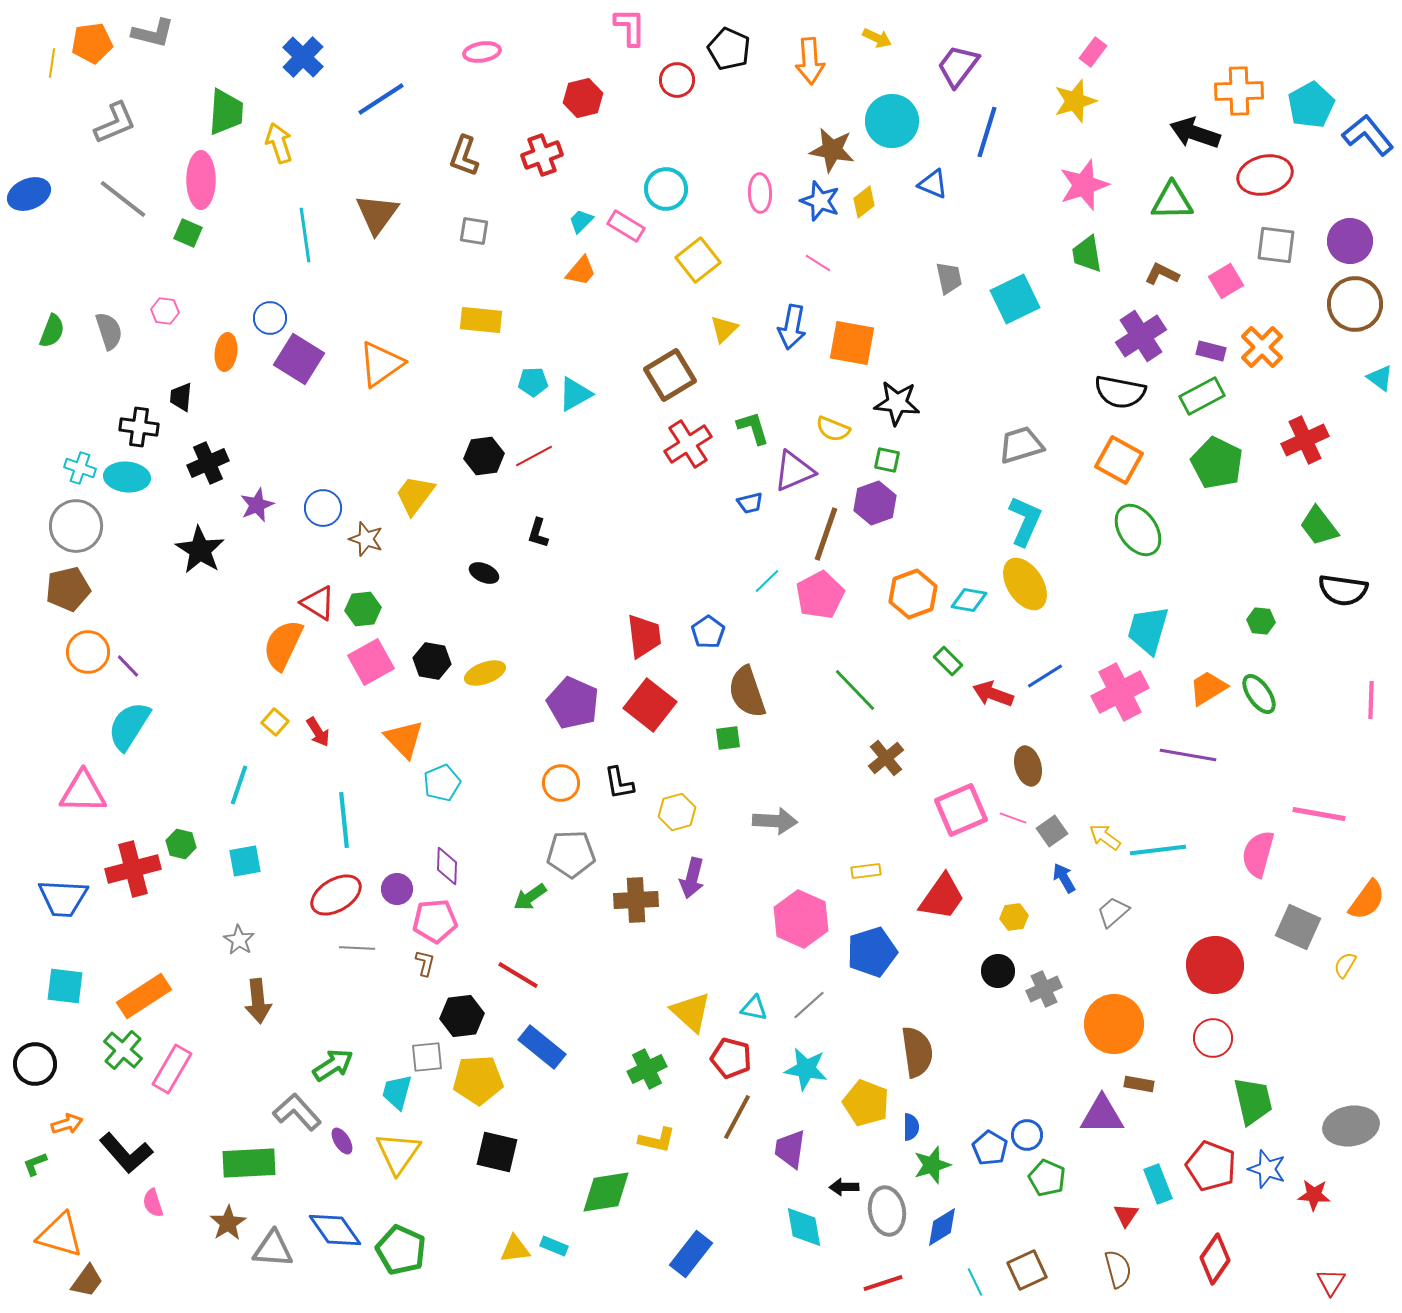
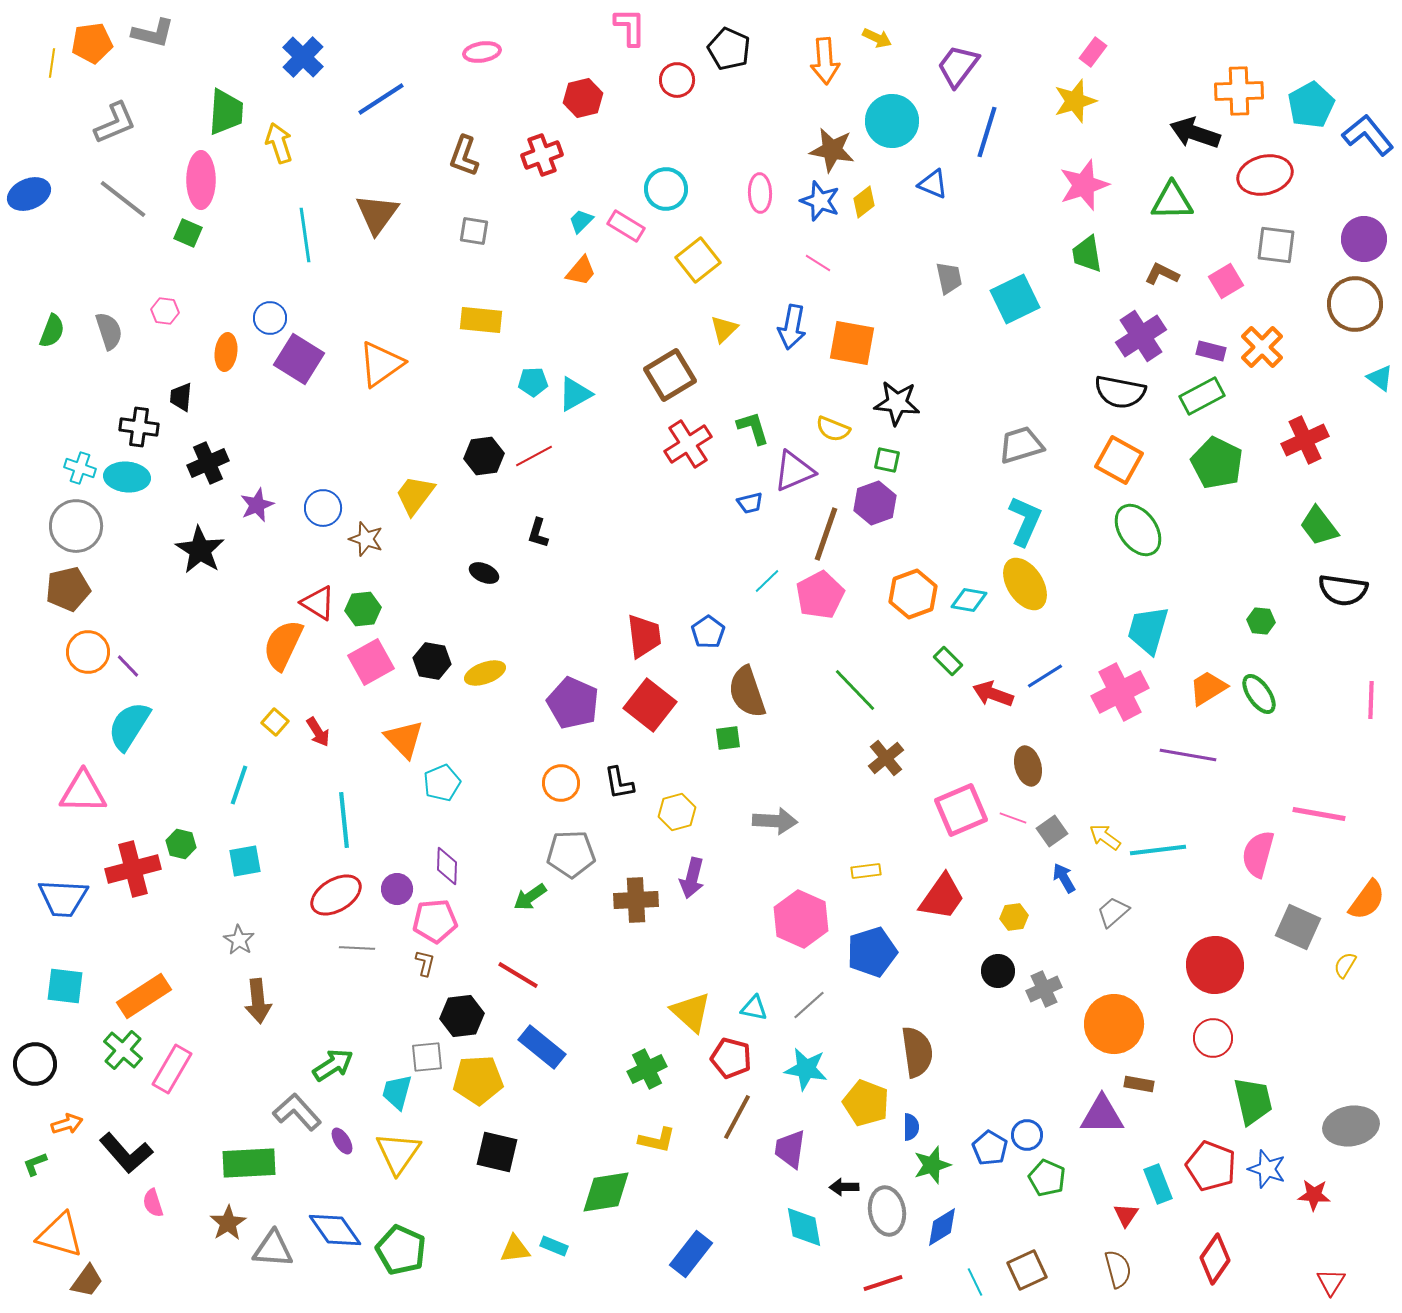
orange arrow at (810, 61): moved 15 px right
purple circle at (1350, 241): moved 14 px right, 2 px up
